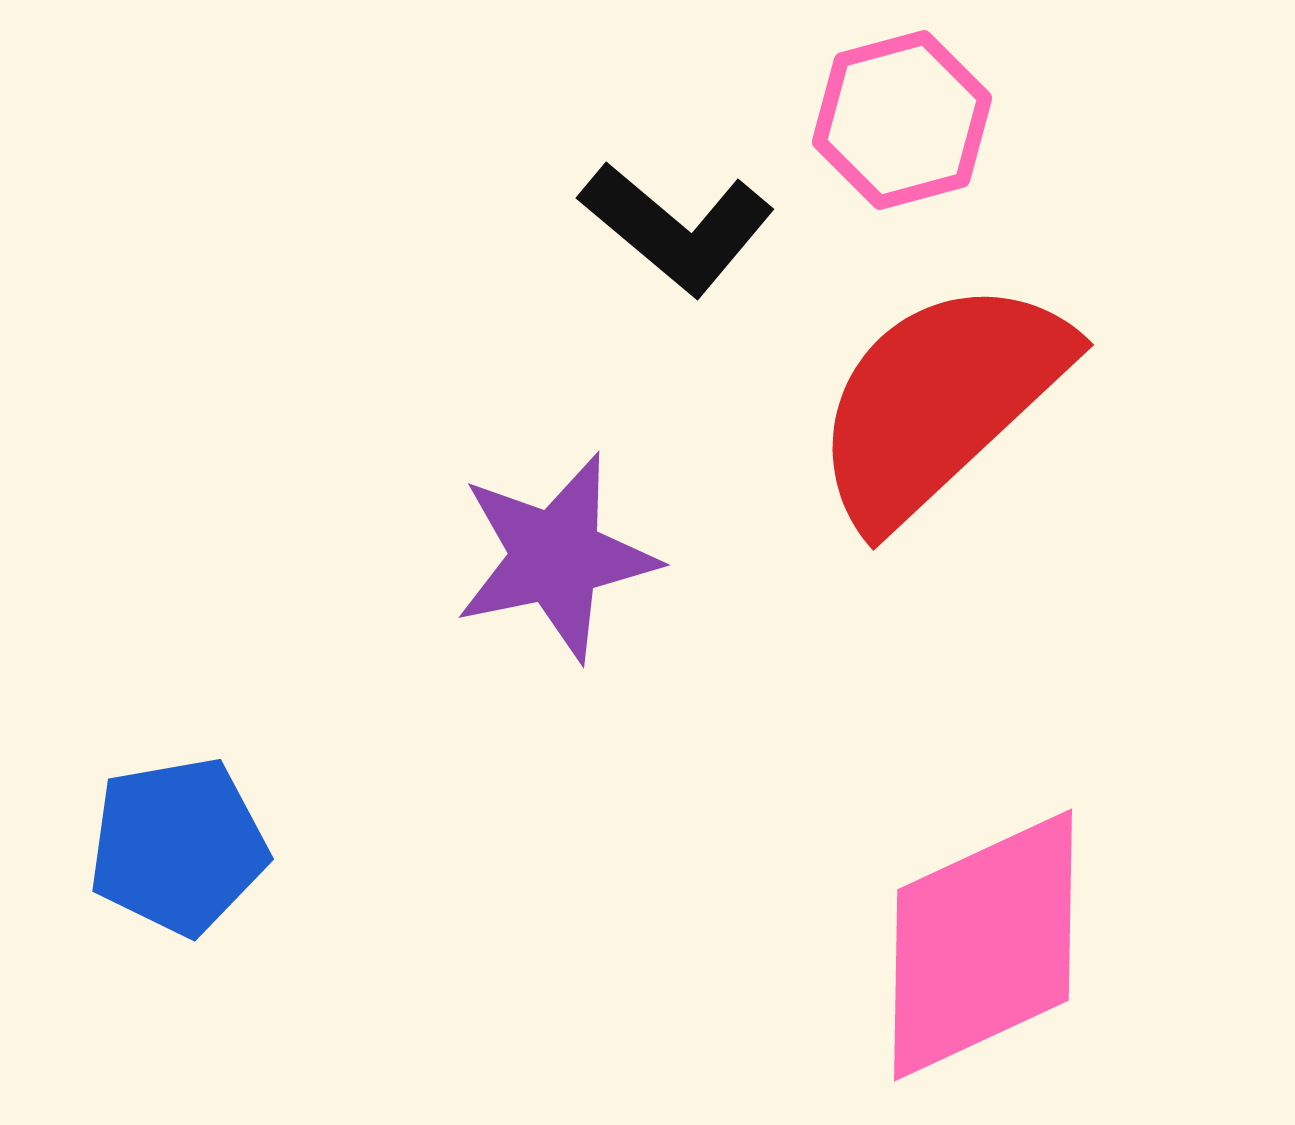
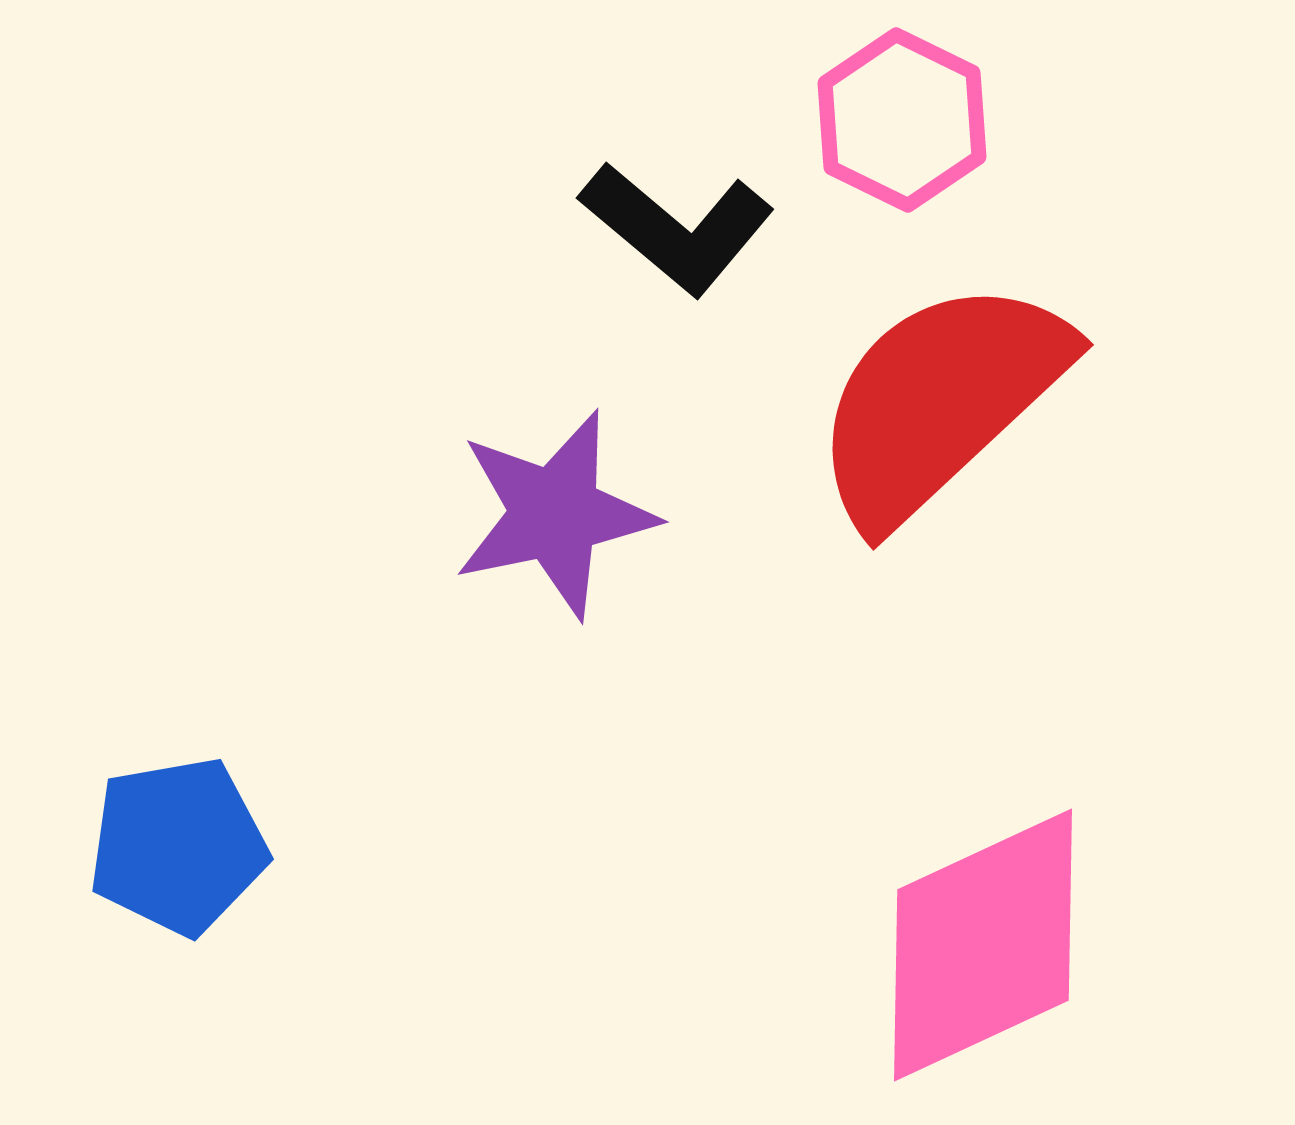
pink hexagon: rotated 19 degrees counterclockwise
purple star: moved 1 px left, 43 px up
